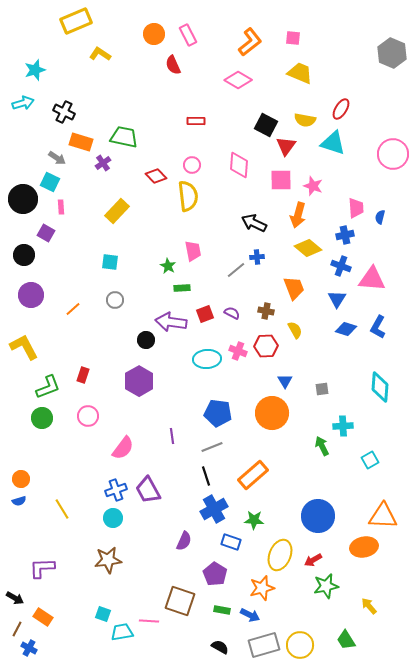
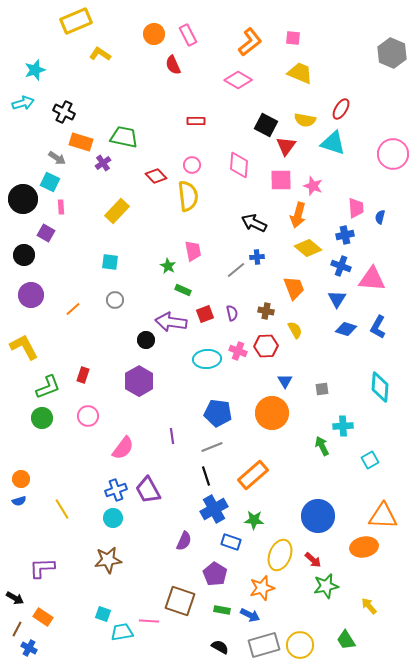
green rectangle at (182, 288): moved 1 px right, 2 px down; rotated 28 degrees clockwise
purple semicircle at (232, 313): rotated 49 degrees clockwise
red arrow at (313, 560): rotated 108 degrees counterclockwise
